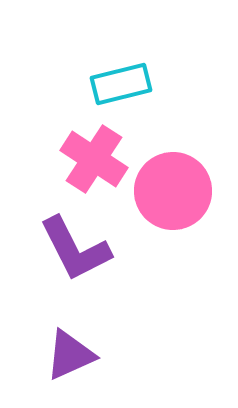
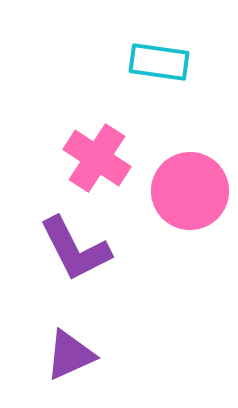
cyan rectangle: moved 38 px right, 22 px up; rotated 22 degrees clockwise
pink cross: moved 3 px right, 1 px up
pink circle: moved 17 px right
